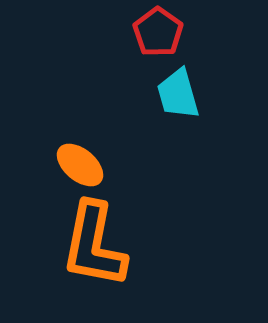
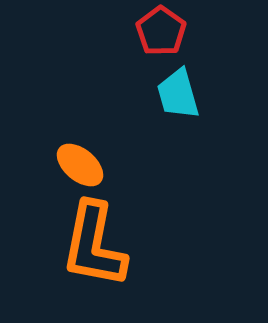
red pentagon: moved 3 px right, 1 px up
